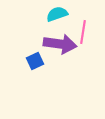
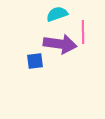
pink line: rotated 10 degrees counterclockwise
blue square: rotated 18 degrees clockwise
